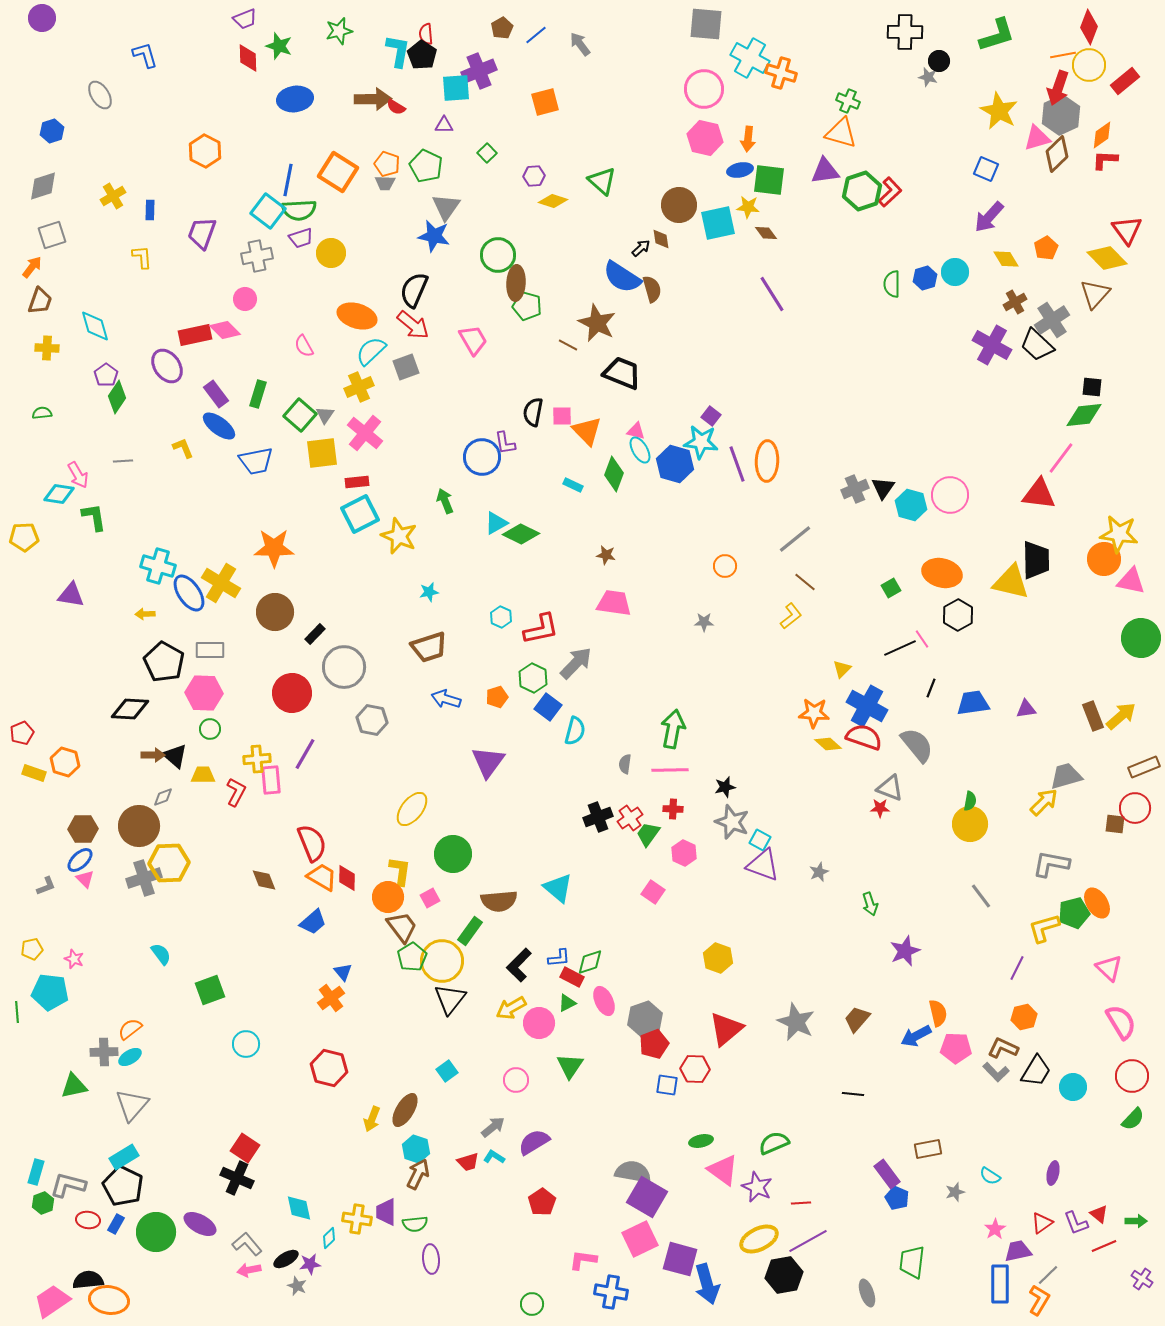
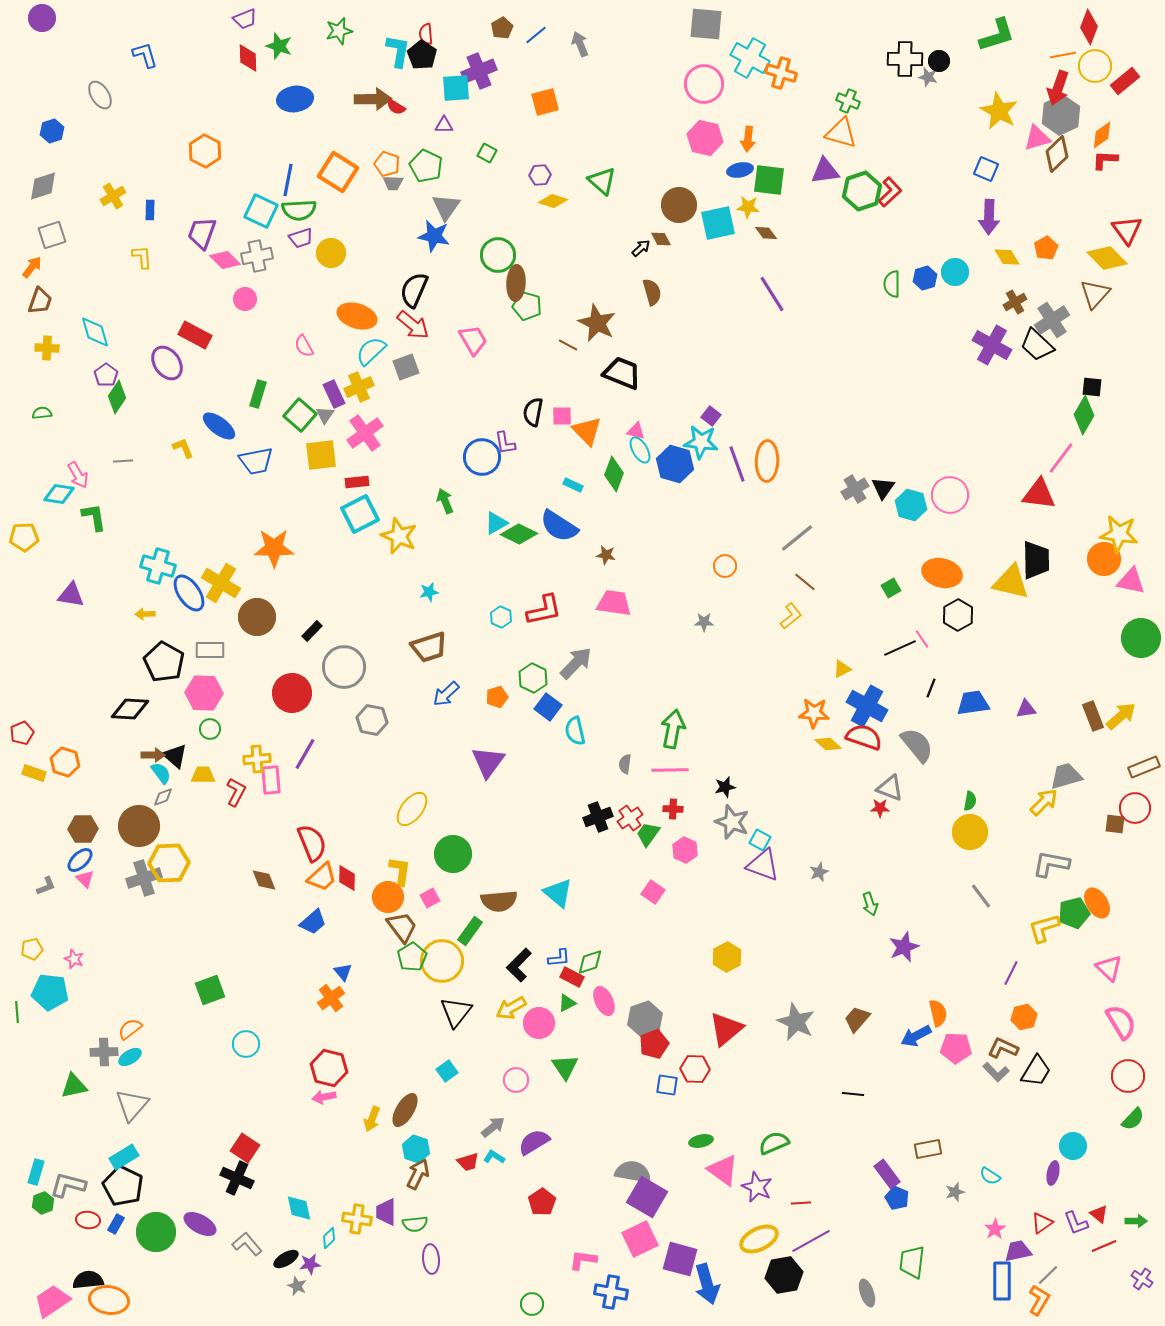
black cross at (905, 32): moved 27 px down
gray arrow at (580, 44): rotated 15 degrees clockwise
yellow circle at (1089, 65): moved 6 px right, 1 px down
pink circle at (704, 89): moved 5 px up
green square at (487, 153): rotated 18 degrees counterclockwise
purple hexagon at (534, 176): moved 6 px right, 1 px up
gray trapezoid at (385, 183): moved 8 px right
cyan square at (268, 211): moved 7 px left; rotated 12 degrees counterclockwise
purple arrow at (989, 217): rotated 40 degrees counterclockwise
brown diamond at (661, 239): rotated 20 degrees counterclockwise
yellow diamond at (1006, 259): moved 1 px right, 2 px up
blue semicircle at (622, 277): moved 63 px left, 249 px down
brown semicircle at (652, 289): moved 3 px down
cyan diamond at (95, 326): moved 6 px down
pink diamond at (225, 330): moved 70 px up
red rectangle at (195, 335): rotated 40 degrees clockwise
purple ellipse at (167, 366): moved 3 px up
purple rectangle at (216, 394): moved 118 px right; rotated 12 degrees clockwise
green diamond at (1084, 415): rotated 54 degrees counterclockwise
pink cross at (365, 433): rotated 15 degrees clockwise
yellow square at (322, 453): moved 1 px left, 2 px down
gray cross at (855, 489): rotated 8 degrees counterclockwise
green diamond at (521, 534): moved 2 px left
gray line at (795, 539): moved 2 px right, 1 px up
brown circle at (275, 612): moved 18 px left, 5 px down
red L-shape at (541, 629): moved 3 px right, 19 px up
black rectangle at (315, 634): moved 3 px left, 3 px up
yellow triangle at (842, 669): rotated 18 degrees clockwise
blue arrow at (446, 699): moved 5 px up; rotated 60 degrees counterclockwise
cyan semicircle at (575, 731): rotated 152 degrees clockwise
yellow circle at (970, 824): moved 8 px down
pink hexagon at (684, 853): moved 1 px right, 3 px up
orange trapezoid at (322, 877): rotated 108 degrees clockwise
cyan triangle at (558, 888): moved 5 px down
purple star at (905, 951): moved 1 px left, 4 px up
cyan semicircle at (161, 954): moved 181 px up
yellow hexagon at (718, 958): moved 9 px right, 1 px up; rotated 12 degrees clockwise
purple line at (1017, 968): moved 6 px left, 5 px down
black triangle at (450, 999): moved 6 px right, 13 px down
green triangle at (570, 1066): moved 5 px left, 1 px down; rotated 8 degrees counterclockwise
red circle at (1132, 1076): moved 4 px left
cyan circle at (1073, 1087): moved 59 px down
purple line at (808, 1241): moved 3 px right
pink arrow at (249, 1270): moved 75 px right, 173 px up
blue rectangle at (1000, 1284): moved 2 px right, 3 px up
